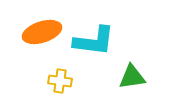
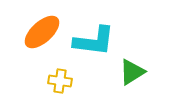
orange ellipse: rotated 24 degrees counterclockwise
green triangle: moved 5 px up; rotated 24 degrees counterclockwise
